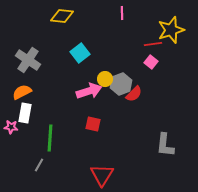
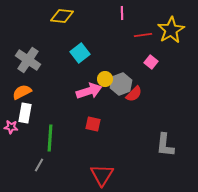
yellow star: rotated 12 degrees counterclockwise
red line: moved 10 px left, 9 px up
